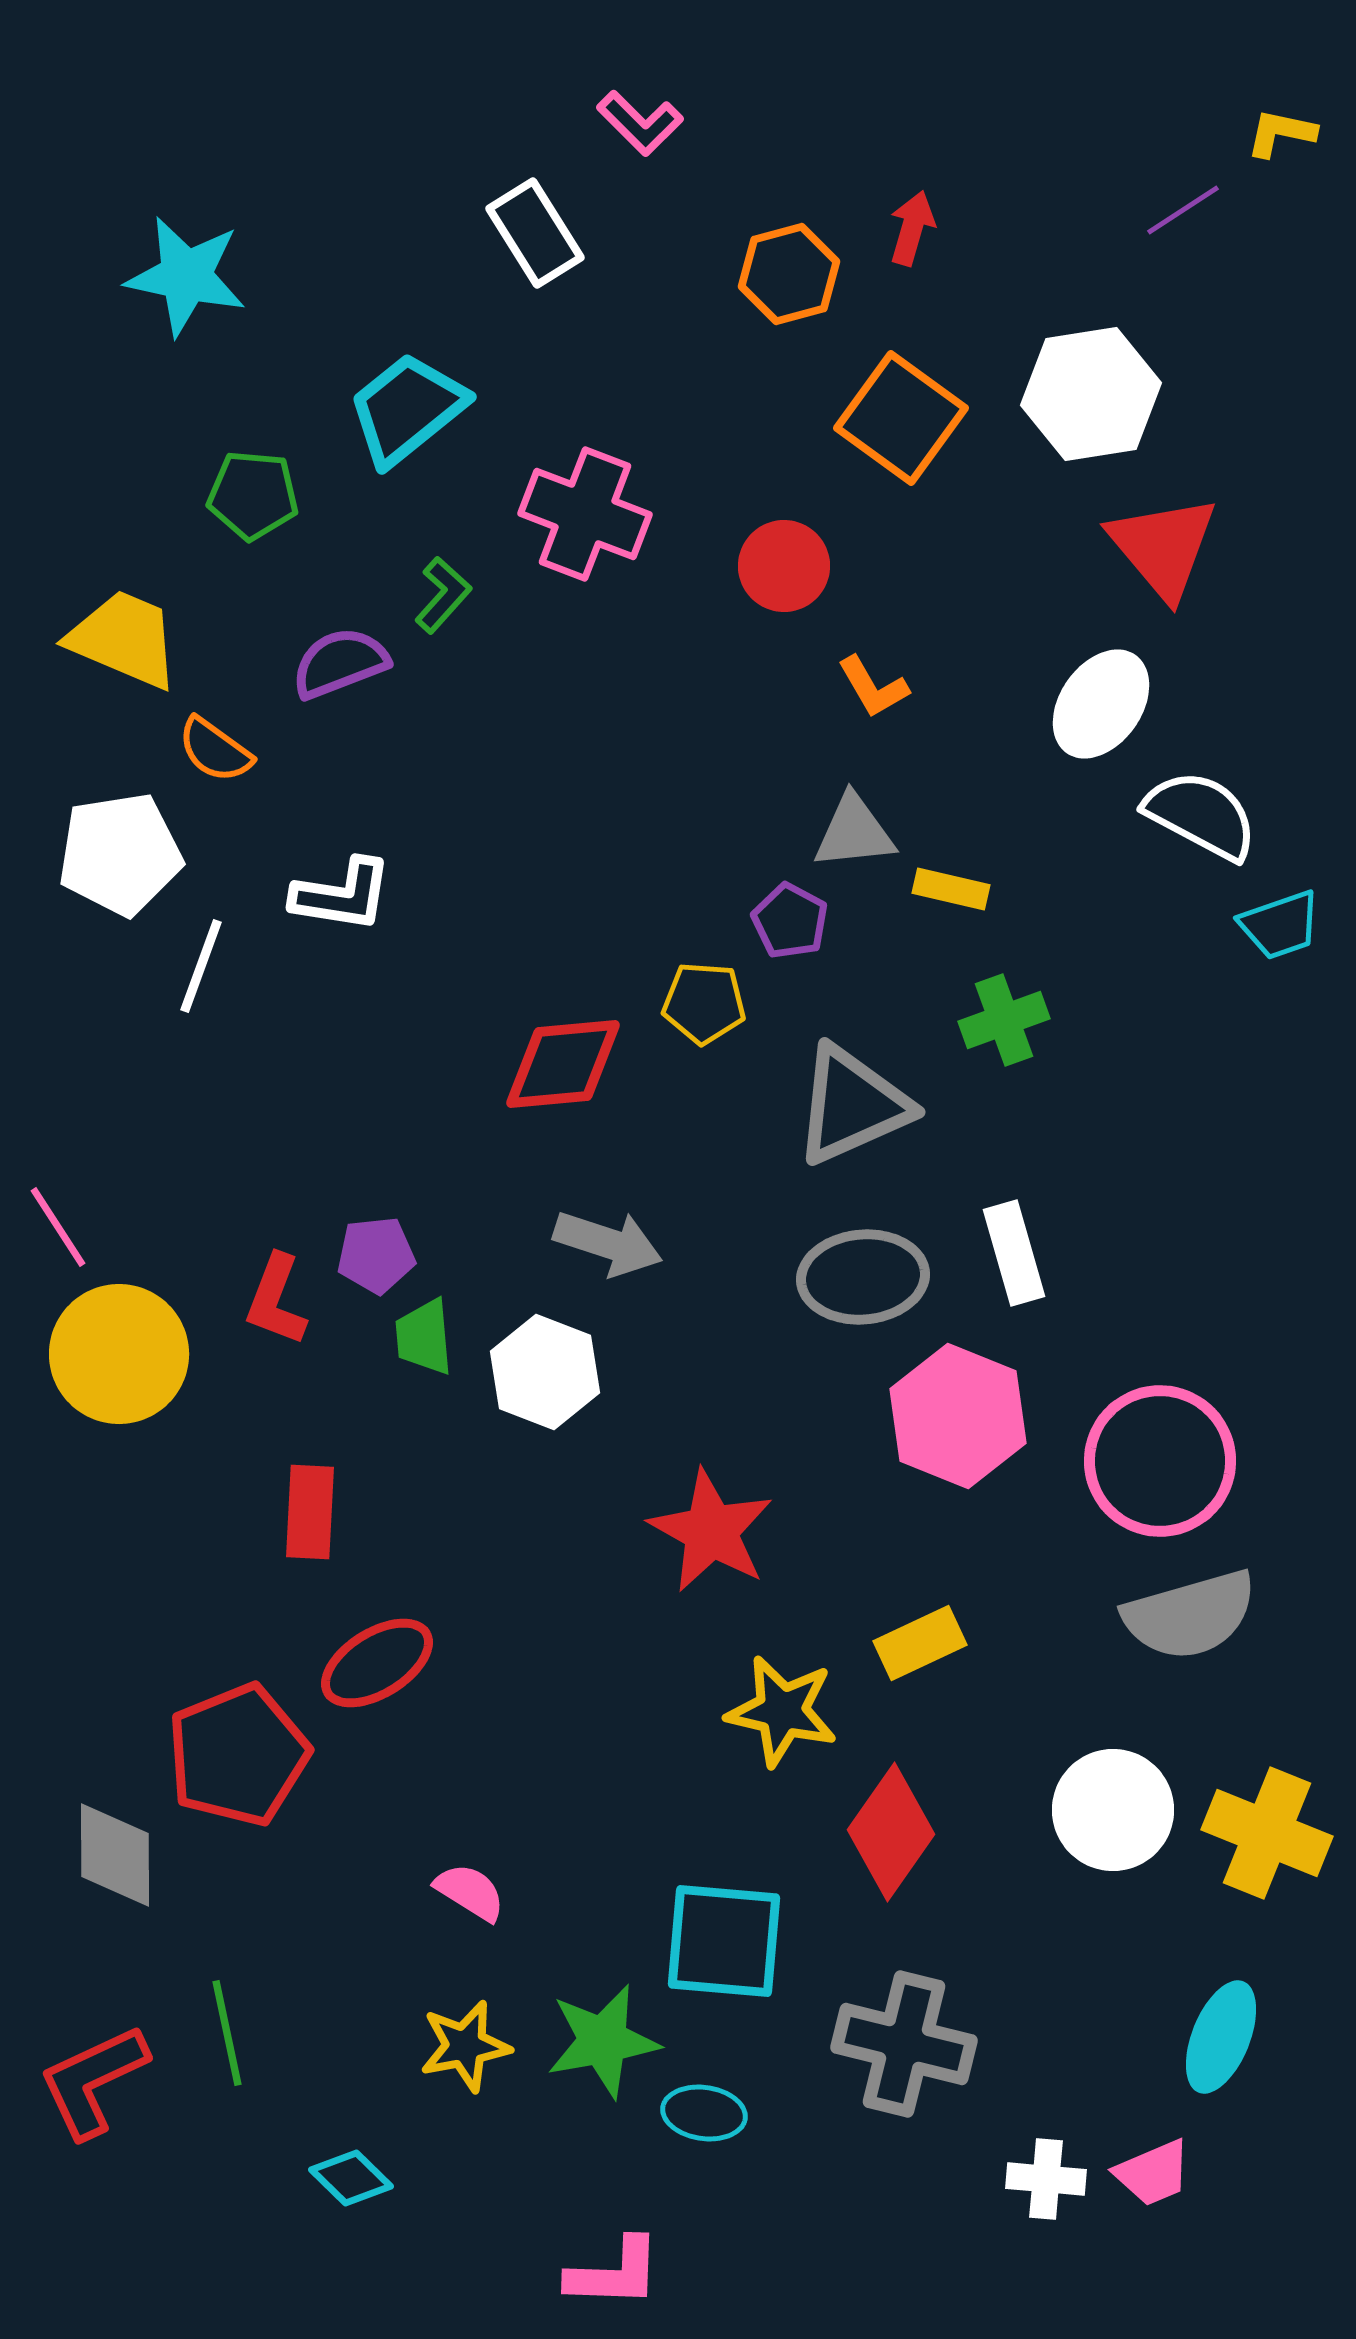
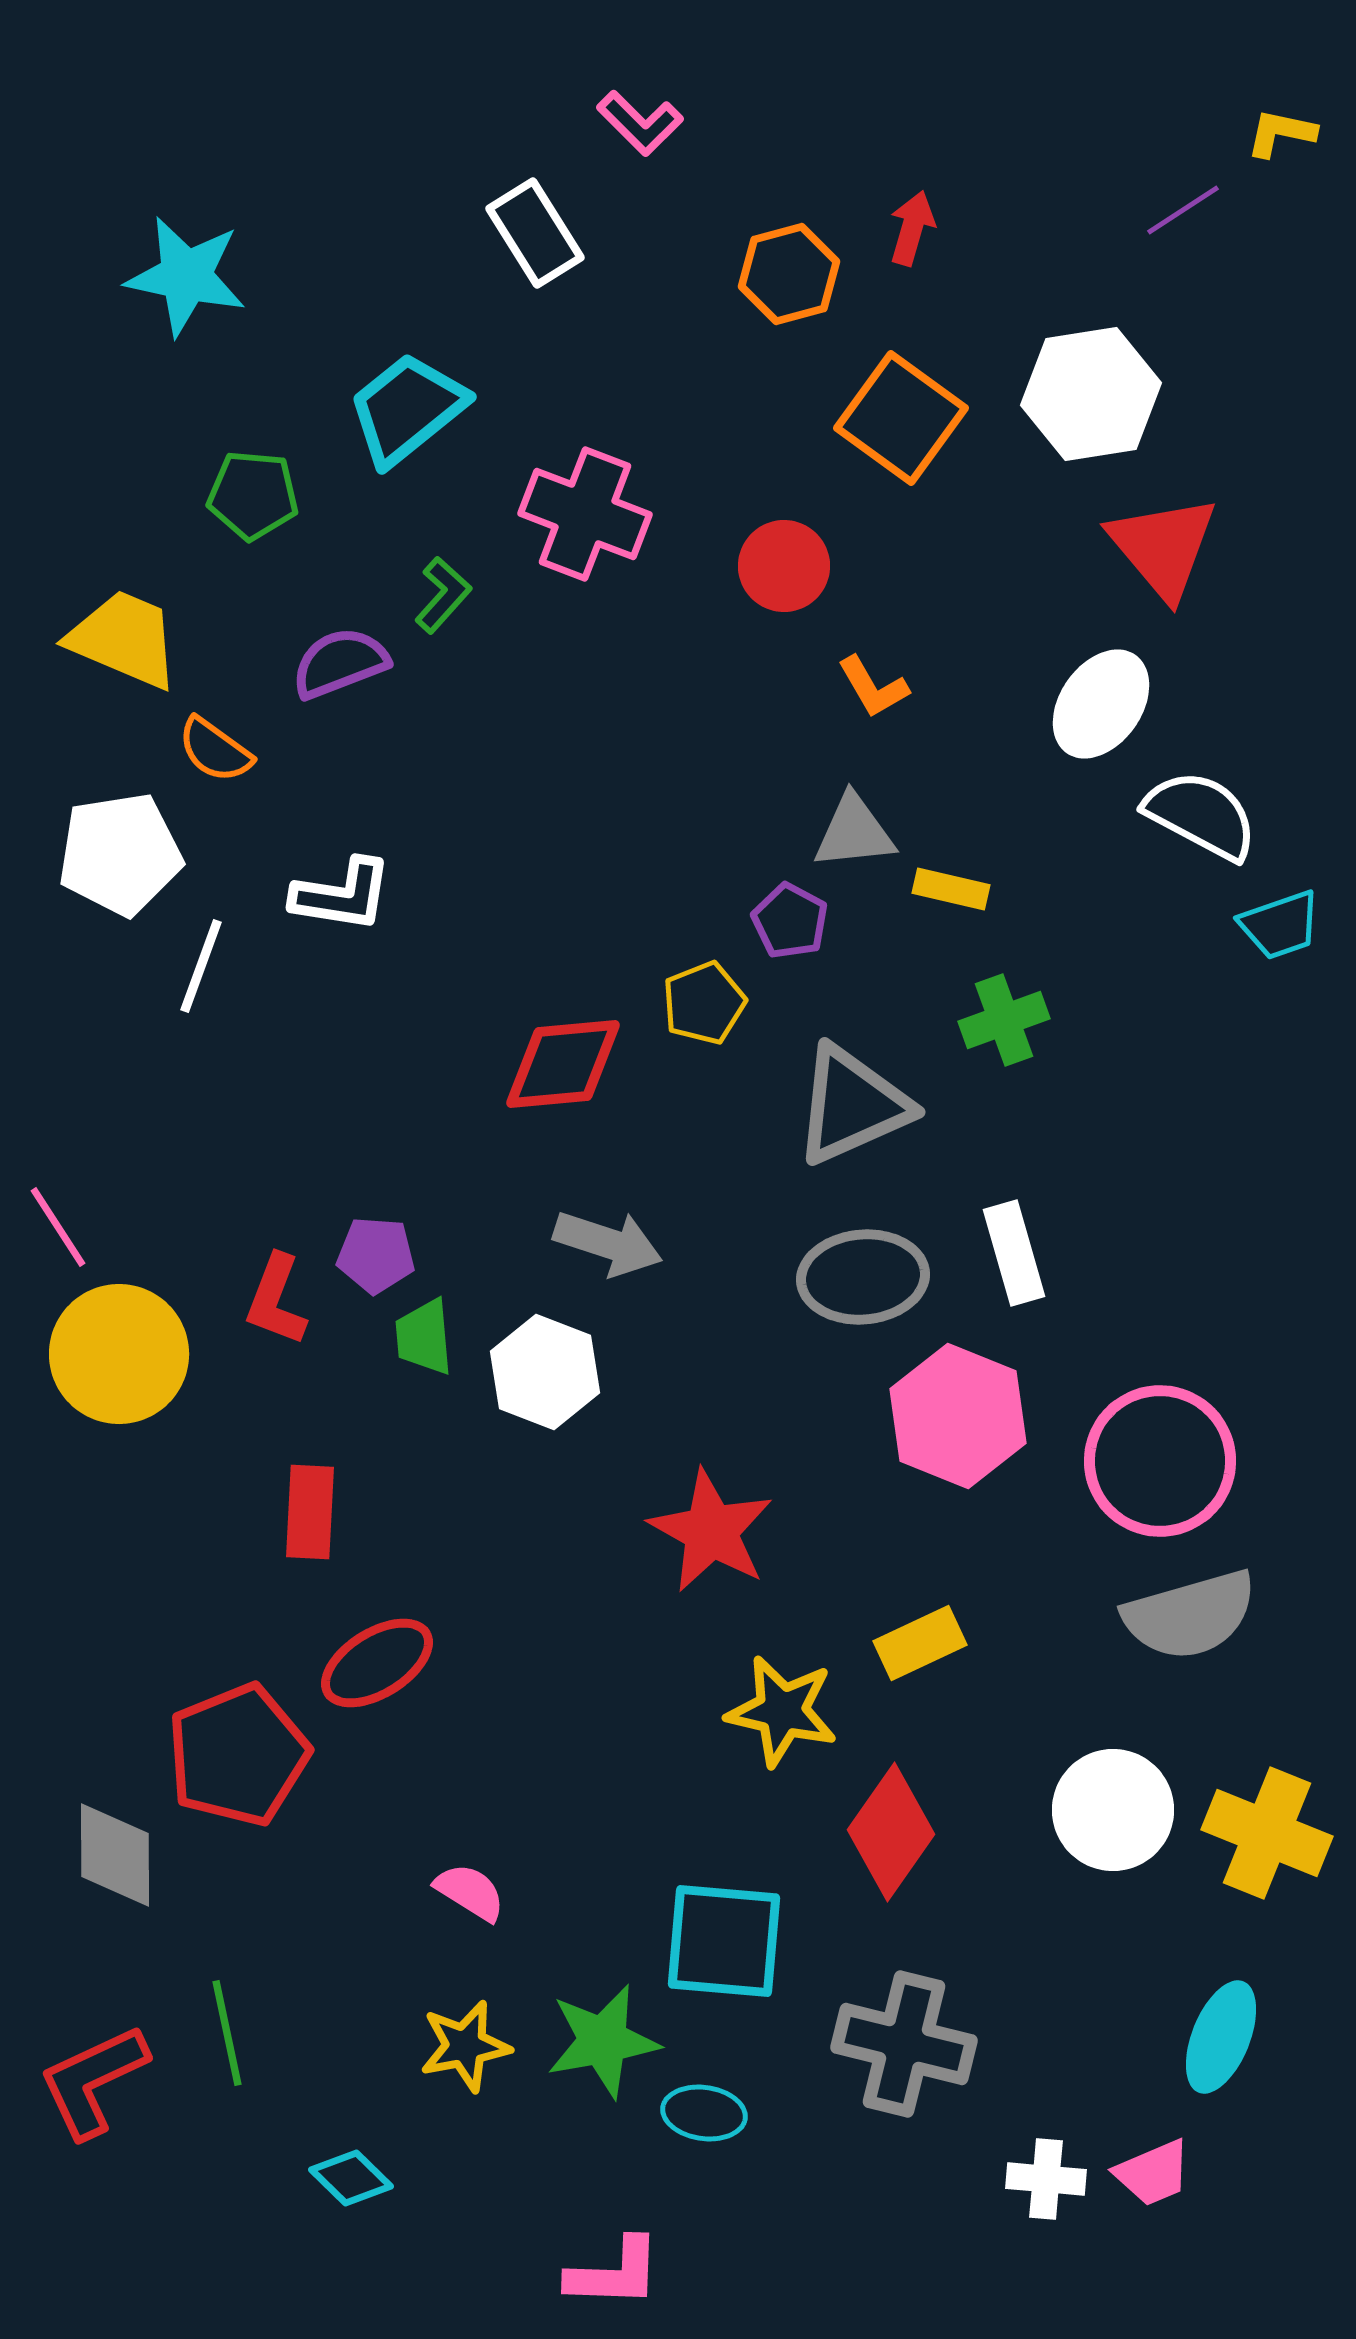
yellow pentagon at (704, 1003): rotated 26 degrees counterclockwise
purple pentagon at (376, 1255): rotated 10 degrees clockwise
